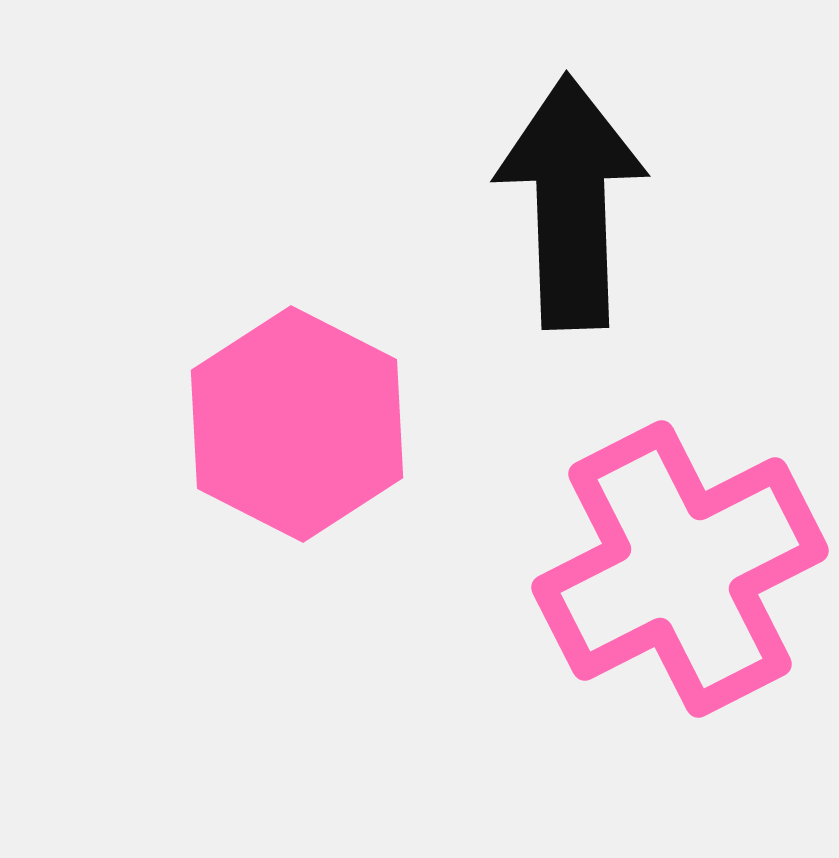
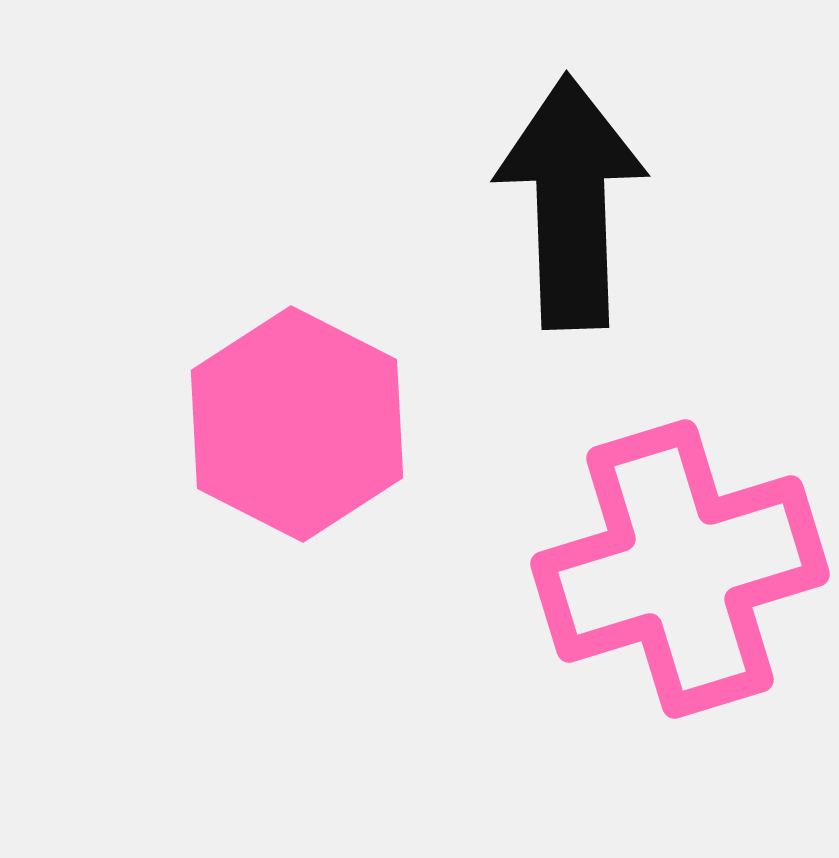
pink cross: rotated 10 degrees clockwise
